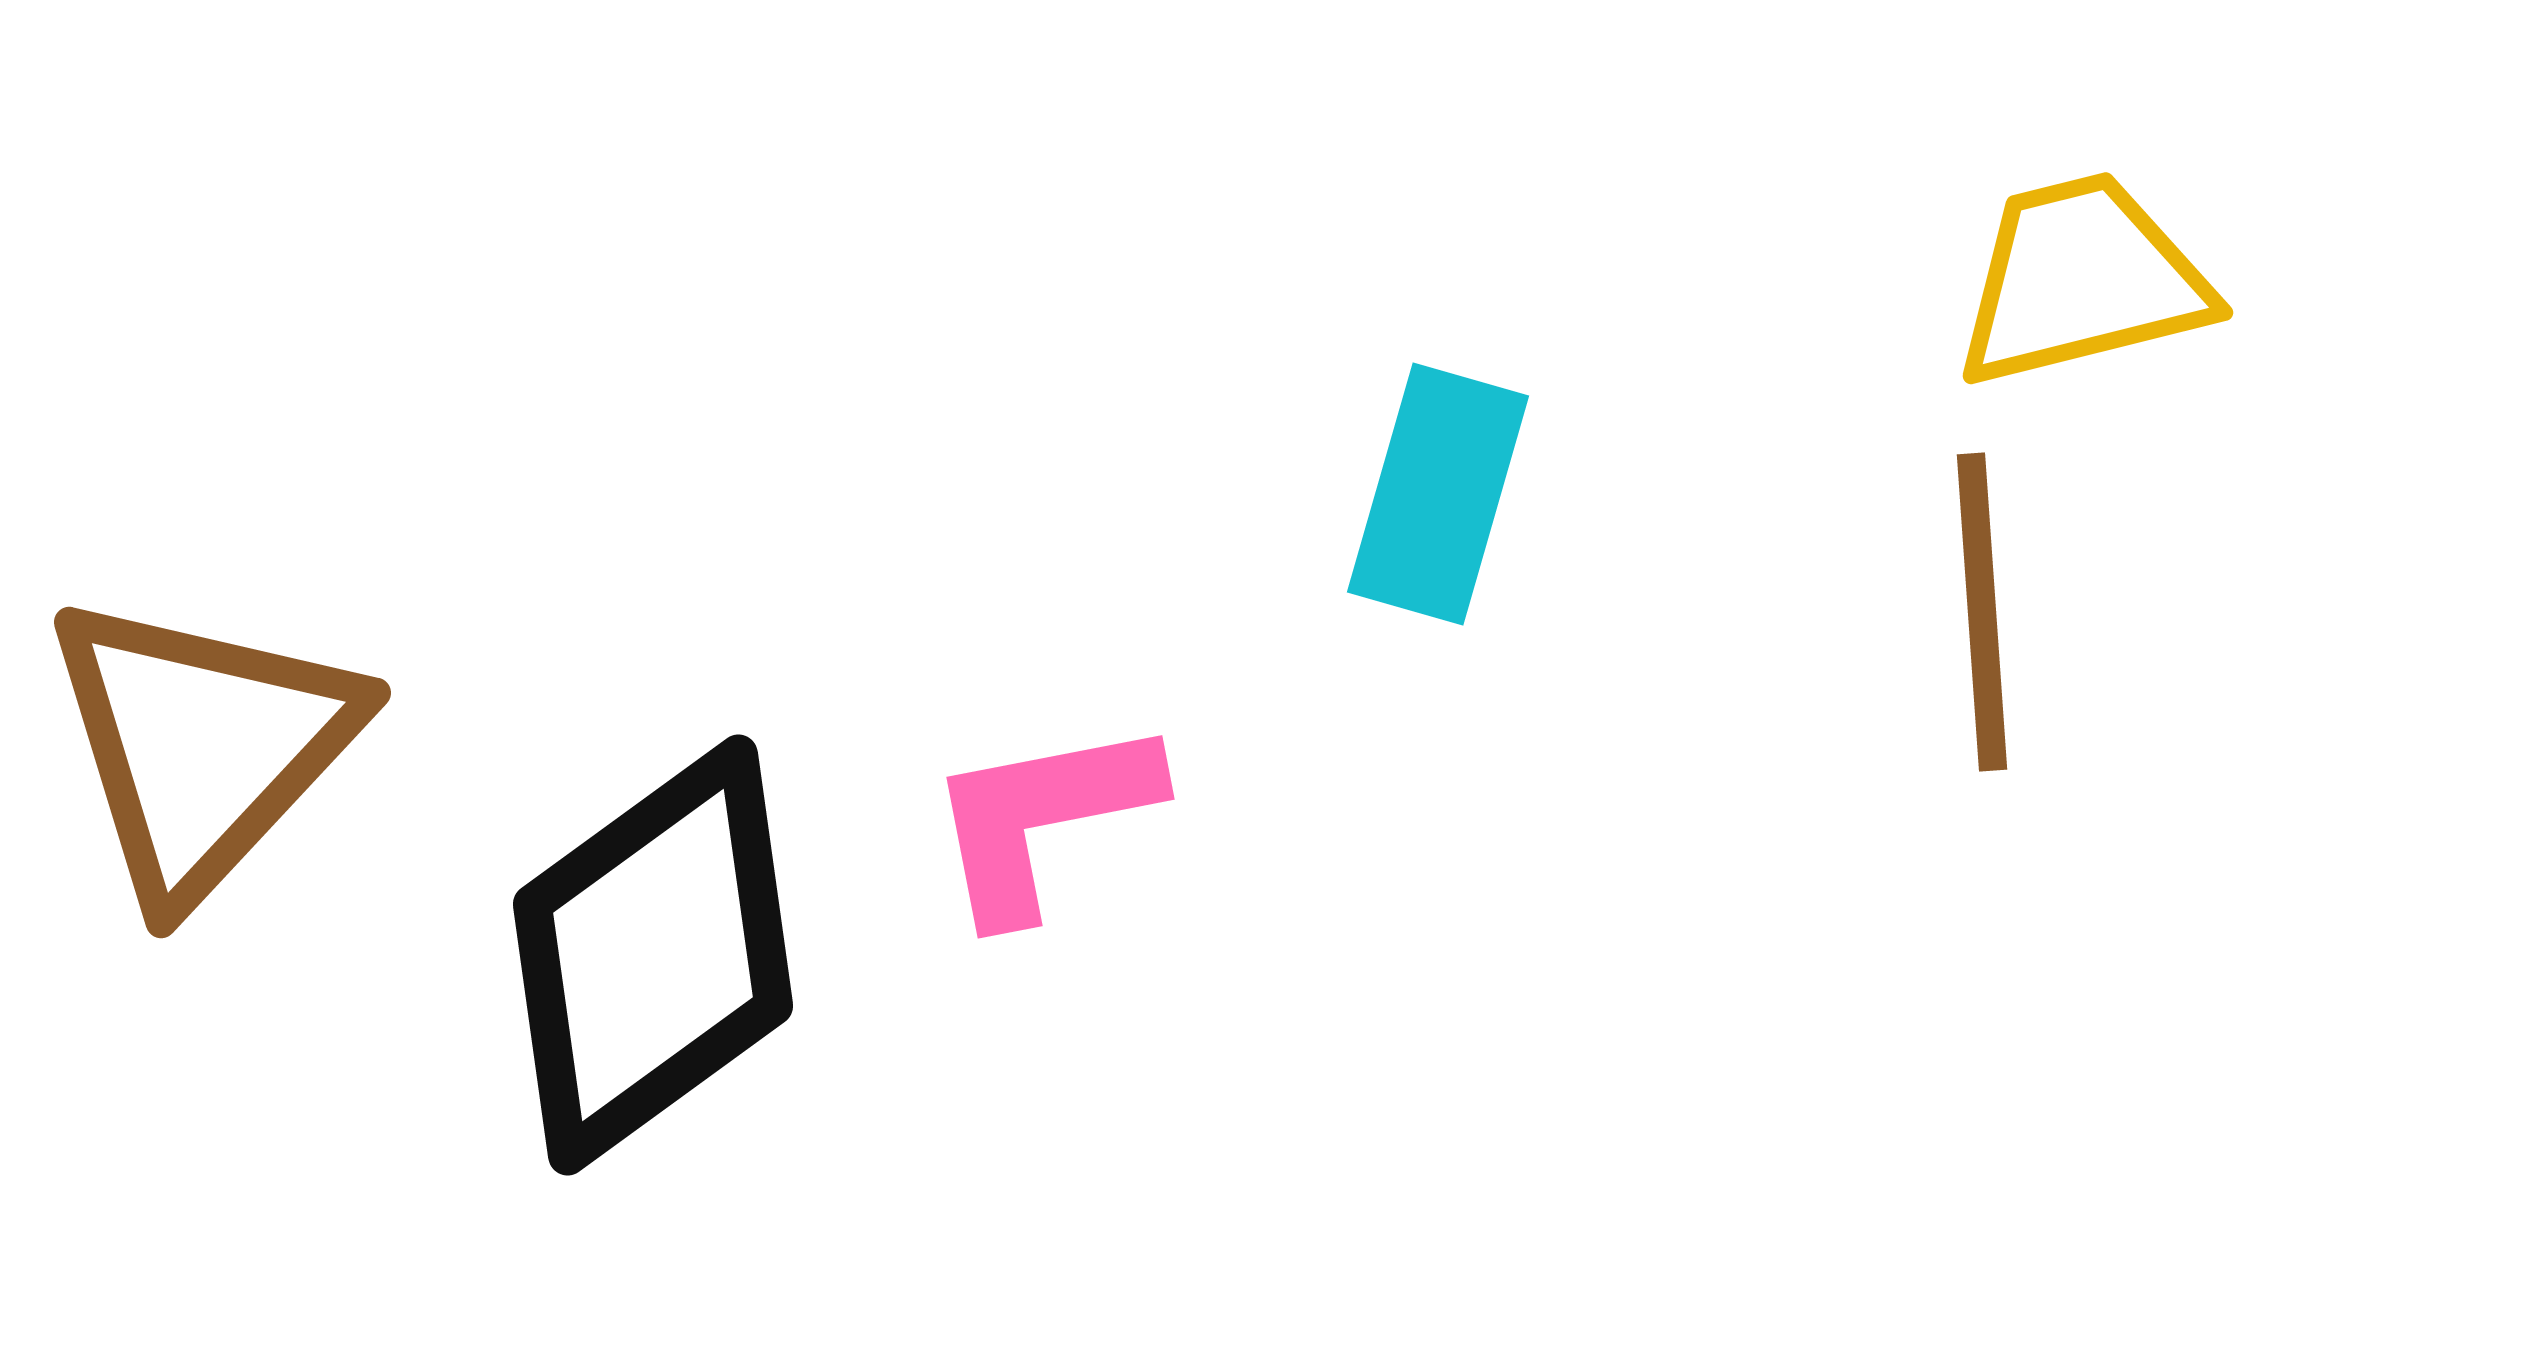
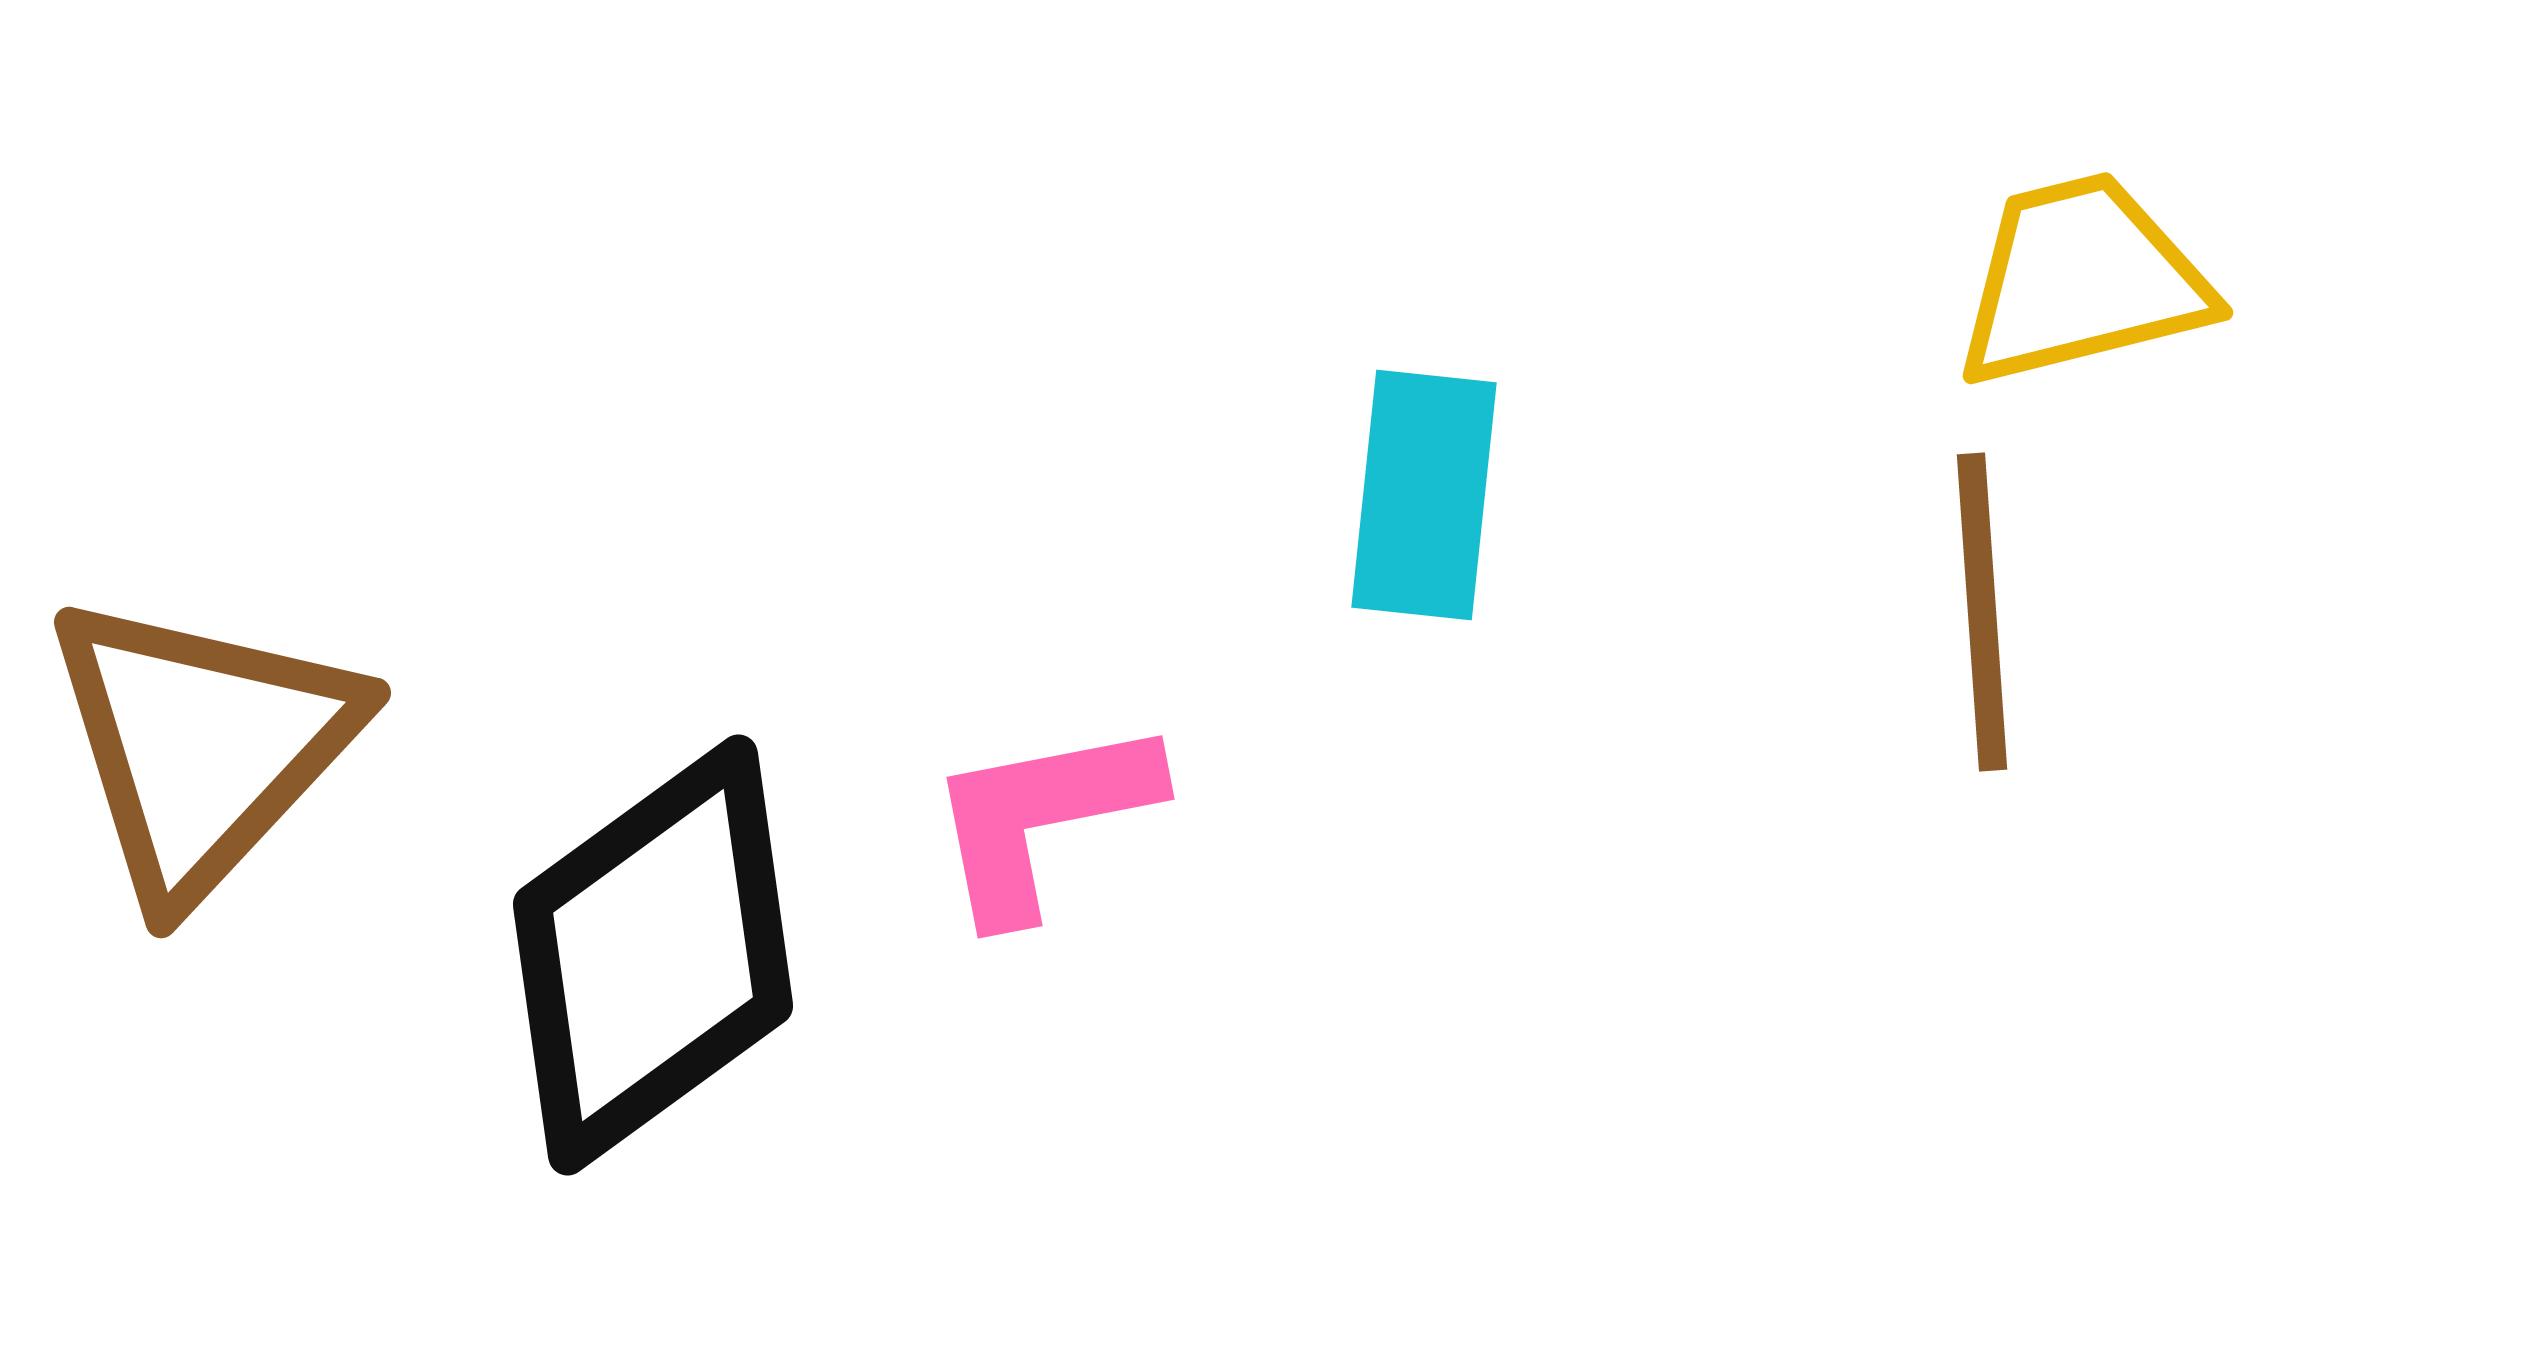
cyan rectangle: moved 14 px left, 1 px down; rotated 10 degrees counterclockwise
